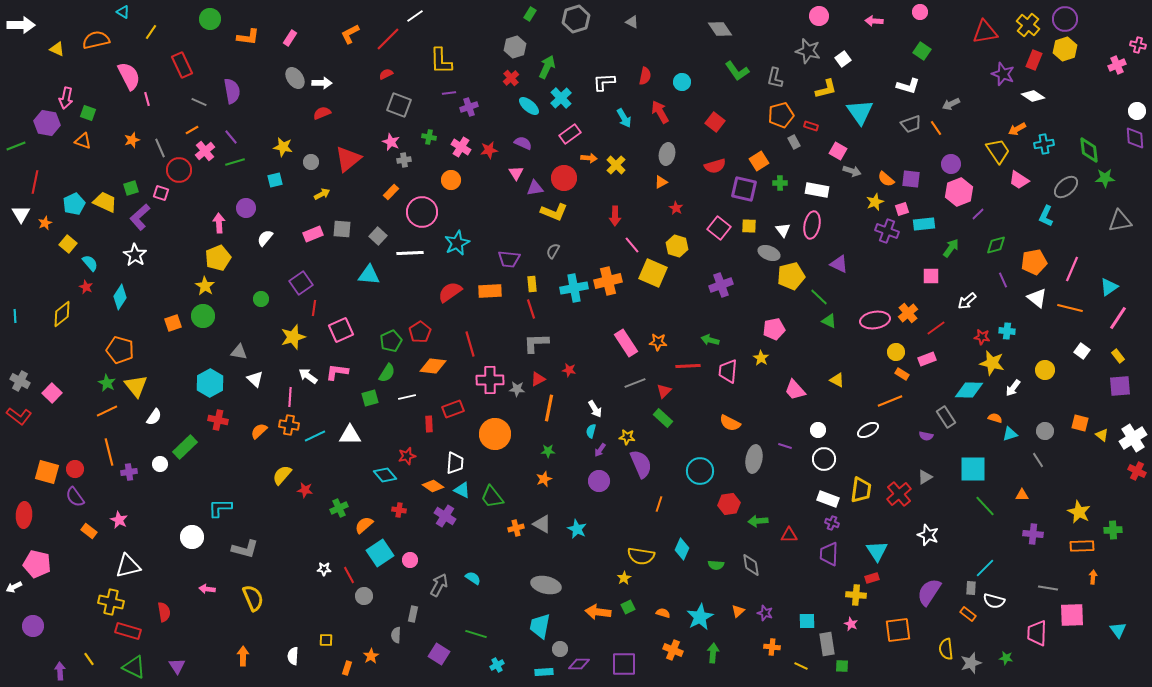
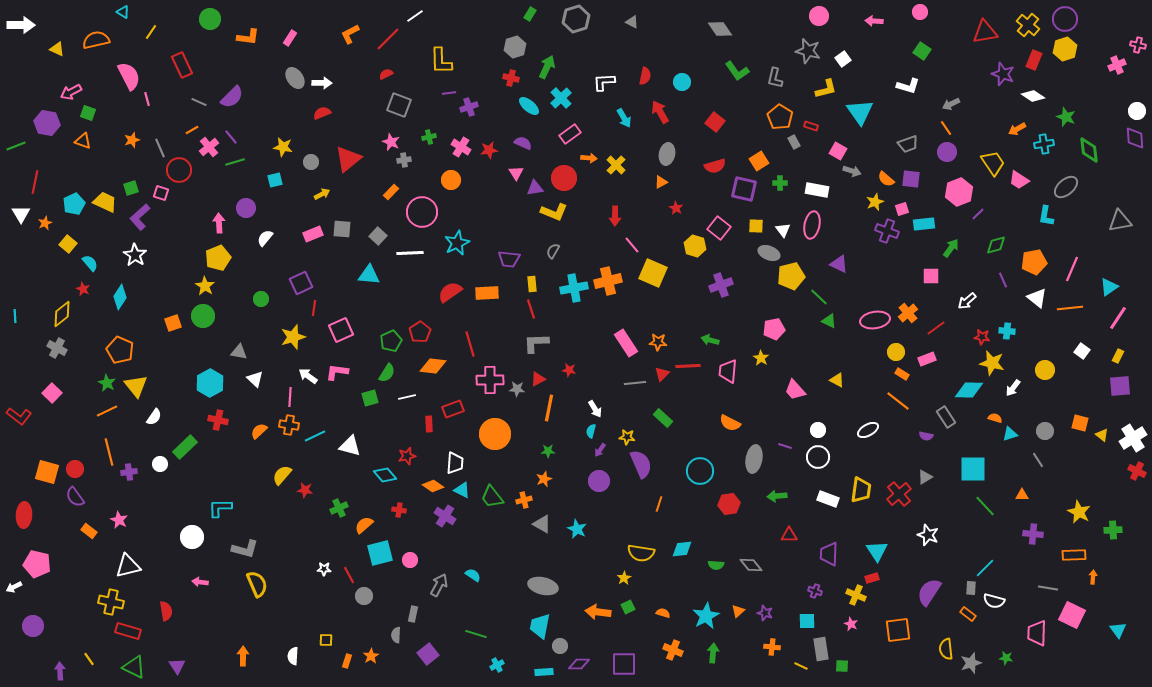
red cross at (511, 78): rotated 35 degrees counterclockwise
purple semicircle at (232, 91): moved 6 px down; rotated 55 degrees clockwise
pink arrow at (66, 98): moved 5 px right, 6 px up; rotated 50 degrees clockwise
orange pentagon at (781, 115): moved 1 px left, 2 px down; rotated 25 degrees counterclockwise
gray trapezoid at (911, 124): moved 3 px left, 20 px down
orange line at (936, 128): moved 10 px right
green cross at (429, 137): rotated 24 degrees counterclockwise
pink cross at (205, 151): moved 4 px right, 4 px up
yellow trapezoid at (998, 151): moved 5 px left, 12 px down
purple circle at (951, 164): moved 4 px left, 12 px up
green star at (1105, 178): moved 39 px left, 61 px up; rotated 24 degrees clockwise
cyan L-shape at (1046, 216): rotated 15 degrees counterclockwise
yellow square at (749, 226): moved 7 px right
yellow hexagon at (677, 246): moved 18 px right
purple square at (301, 283): rotated 10 degrees clockwise
red star at (86, 287): moved 3 px left, 2 px down
orange rectangle at (490, 291): moved 3 px left, 2 px down
orange line at (1070, 308): rotated 20 degrees counterclockwise
orange pentagon at (120, 350): rotated 8 degrees clockwise
yellow rectangle at (1118, 356): rotated 64 degrees clockwise
gray cross at (20, 381): moved 37 px right, 33 px up
gray line at (635, 383): rotated 15 degrees clockwise
red triangle at (664, 391): moved 2 px left, 17 px up
orange line at (890, 401): moved 8 px right; rotated 60 degrees clockwise
white triangle at (350, 435): moved 11 px down; rotated 15 degrees clockwise
white circle at (824, 459): moved 6 px left, 2 px up
green arrow at (758, 521): moved 19 px right, 25 px up
purple cross at (832, 523): moved 17 px left, 68 px down
orange cross at (516, 528): moved 8 px right, 28 px up
orange rectangle at (1082, 546): moved 8 px left, 9 px down
cyan diamond at (682, 549): rotated 60 degrees clockwise
cyan square at (380, 553): rotated 20 degrees clockwise
yellow semicircle at (641, 556): moved 3 px up
gray diamond at (751, 565): rotated 30 degrees counterclockwise
cyan semicircle at (473, 578): moved 3 px up
gray ellipse at (546, 585): moved 3 px left, 1 px down
pink arrow at (207, 589): moved 7 px left, 7 px up
yellow cross at (856, 595): rotated 18 degrees clockwise
yellow semicircle at (253, 598): moved 4 px right, 14 px up
red semicircle at (164, 612): moved 2 px right, 1 px up
pink square at (1072, 615): rotated 28 degrees clockwise
cyan star at (700, 617): moved 6 px right, 1 px up
gray rectangle at (827, 644): moved 6 px left, 5 px down
gray circle at (560, 649): moved 3 px up
purple square at (439, 654): moved 11 px left; rotated 20 degrees clockwise
orange rectangle at (347, 668): moved 7 px up
